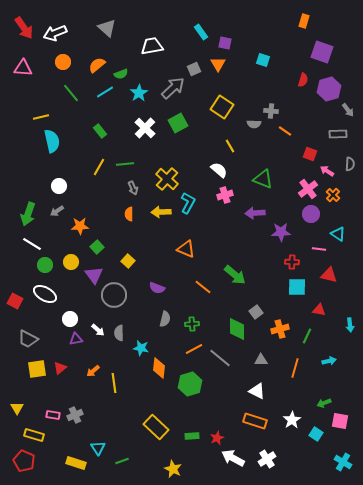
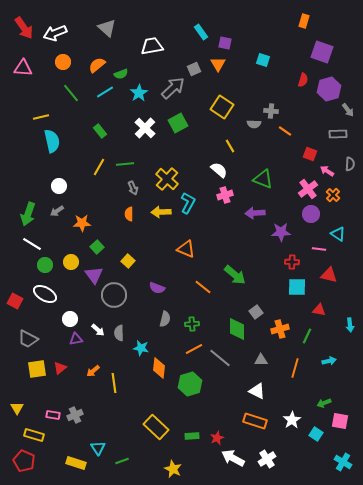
orange star at (80, 226): moved 2 px right, 3 px up
